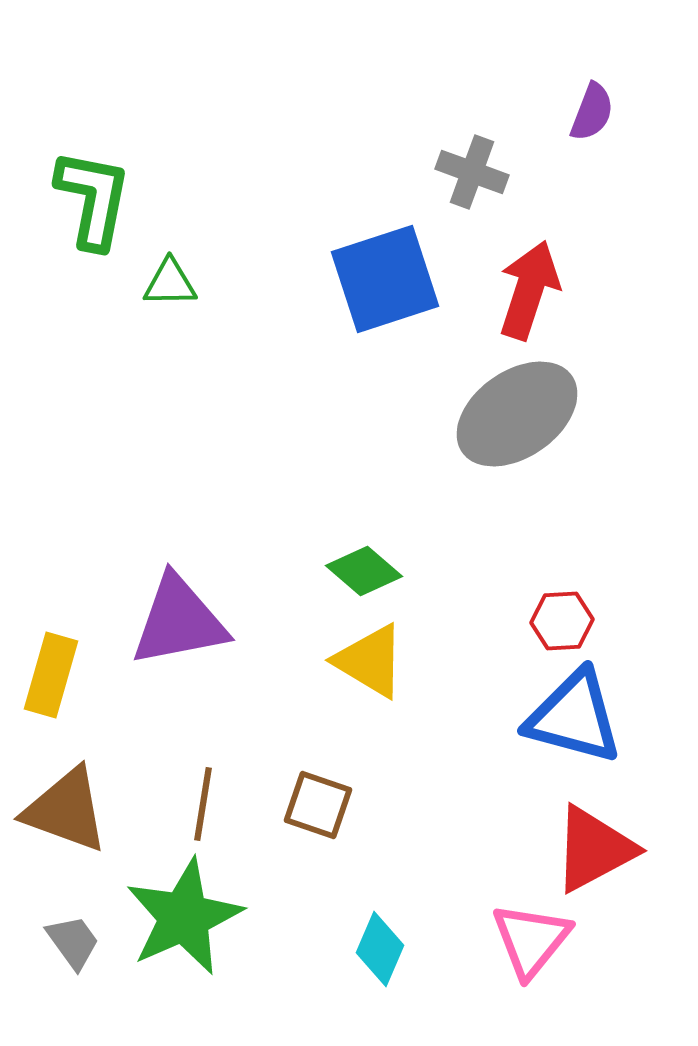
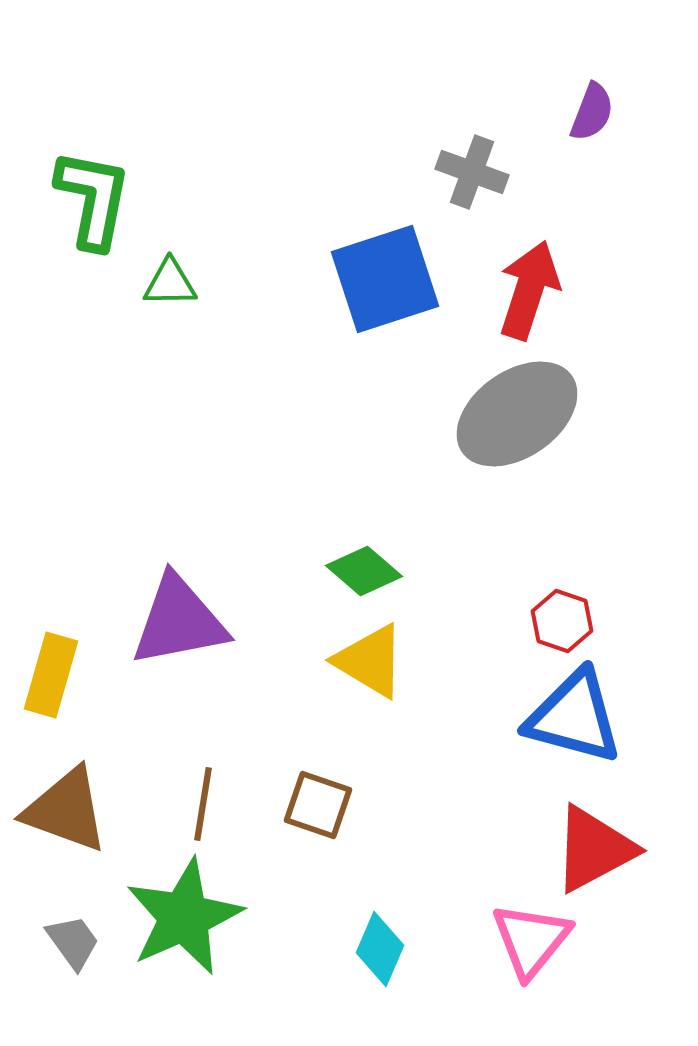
red hexagon: rotated 22 degrees clockwise
